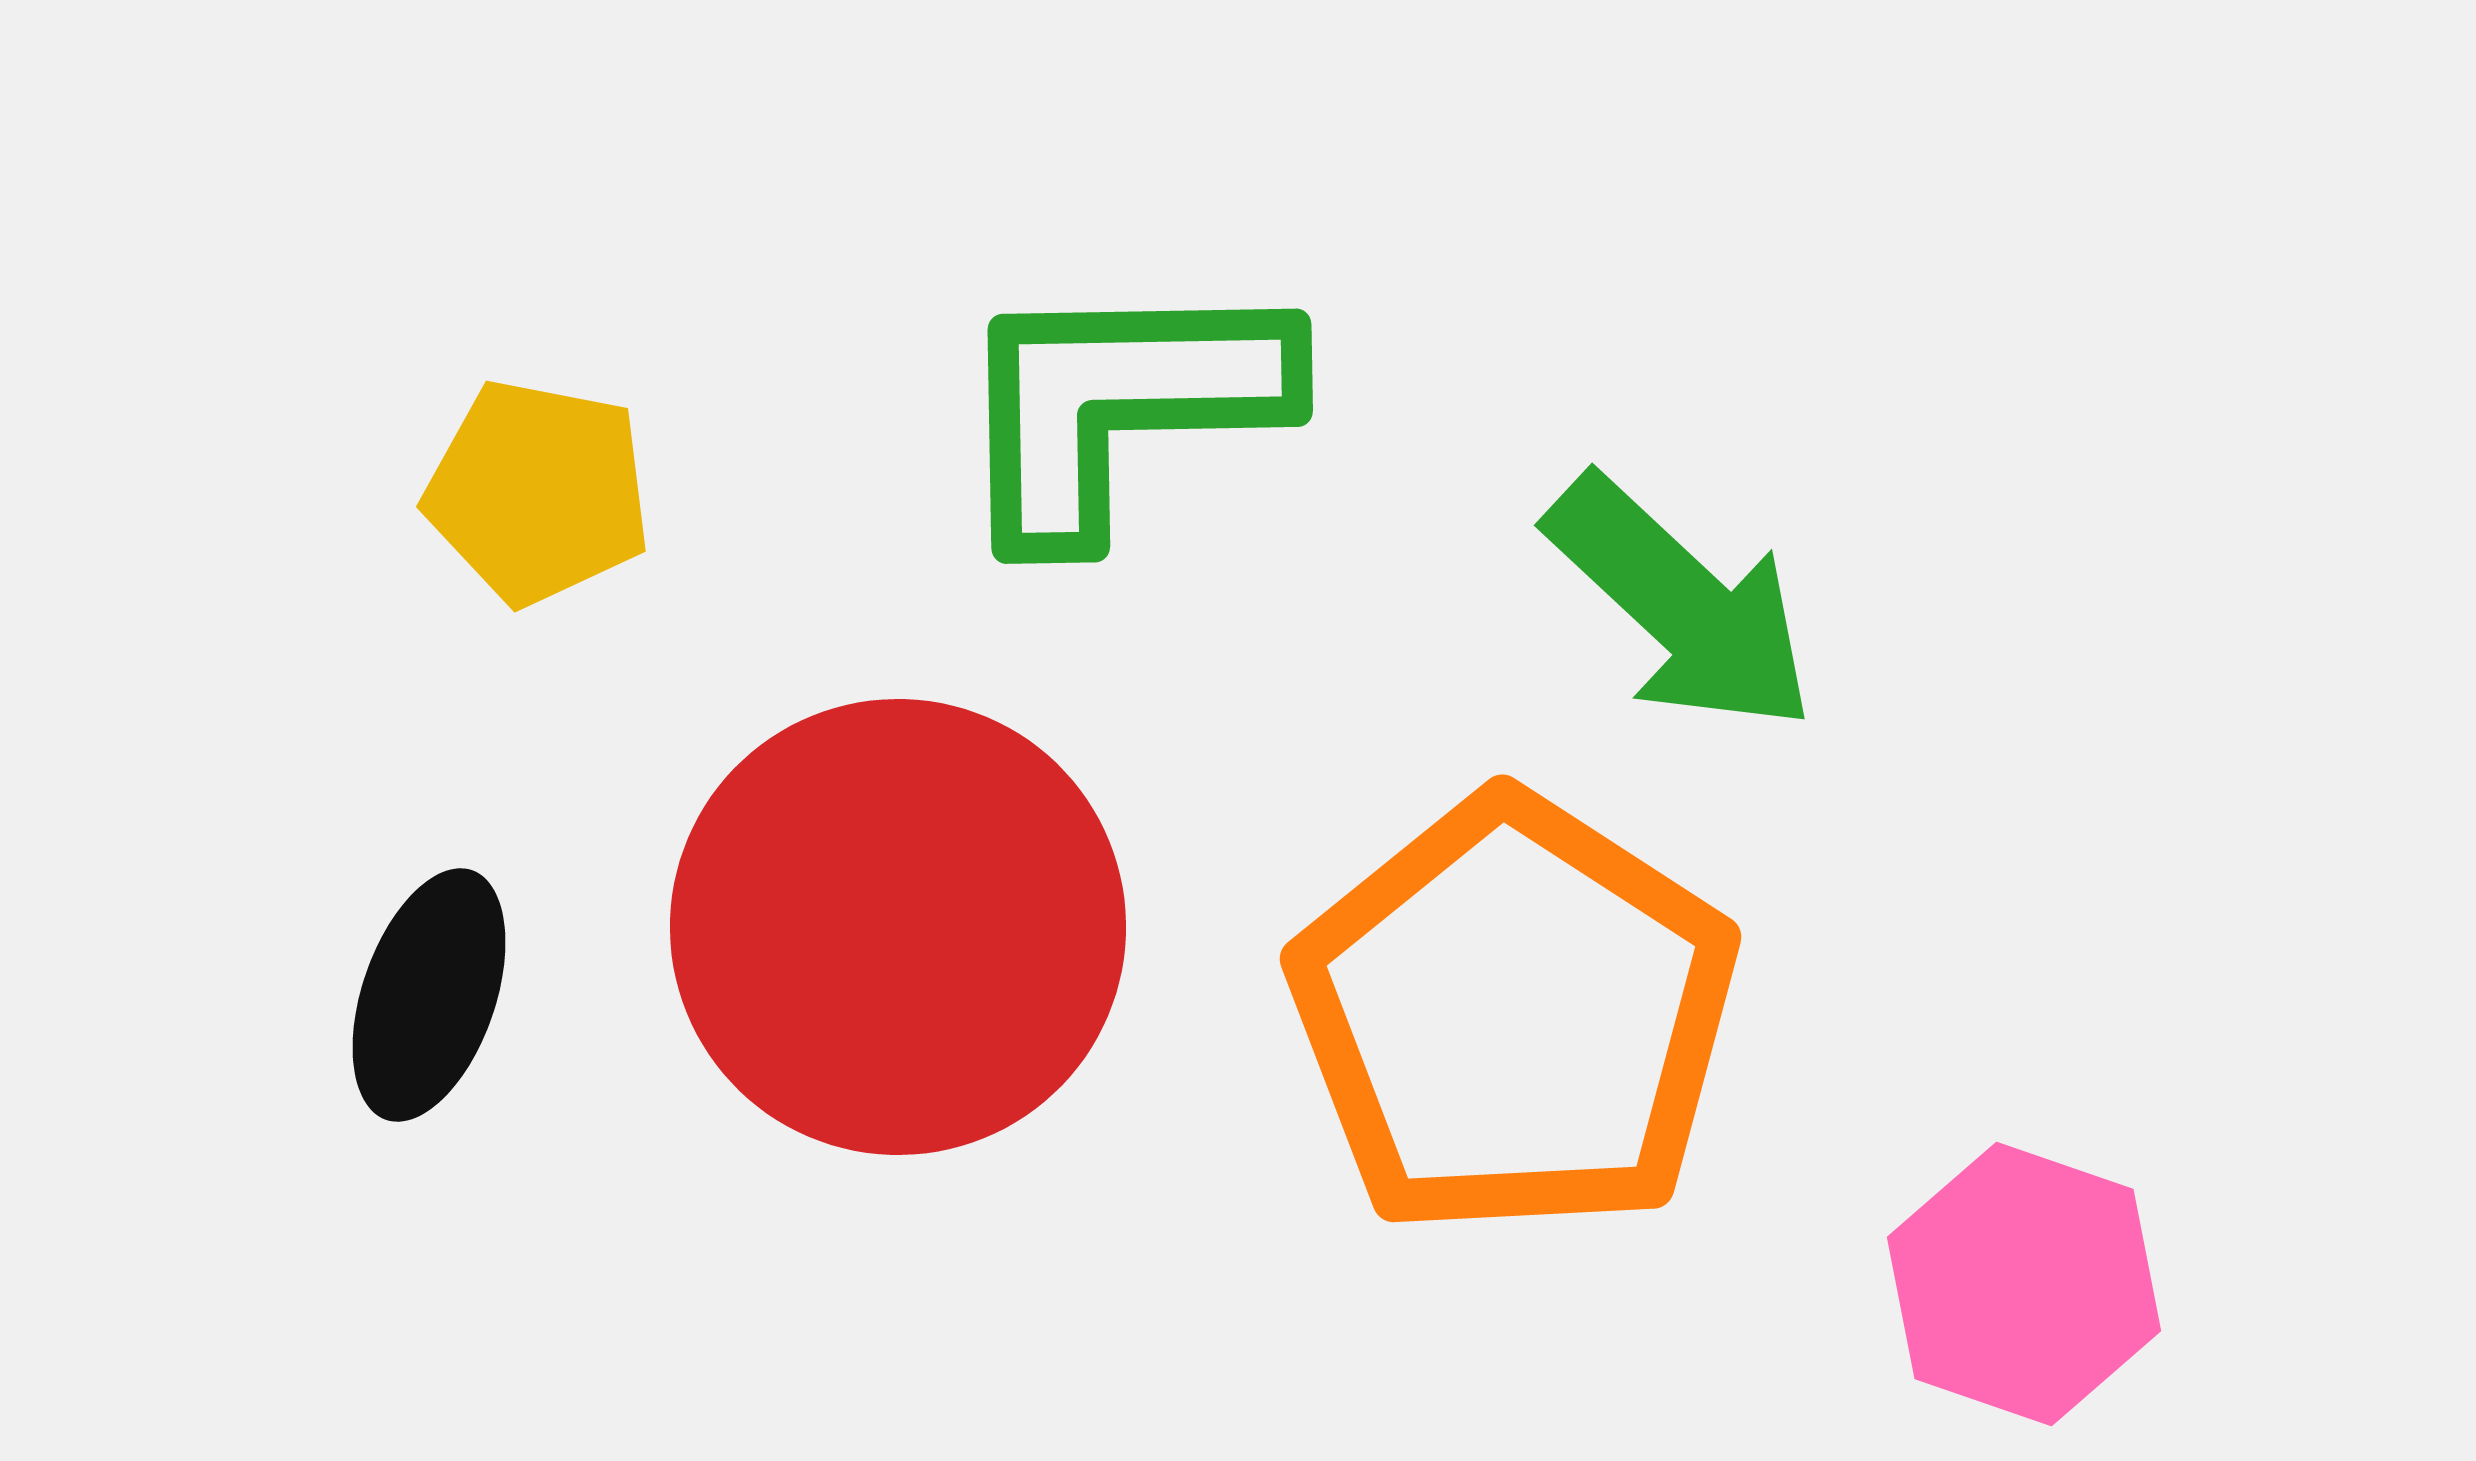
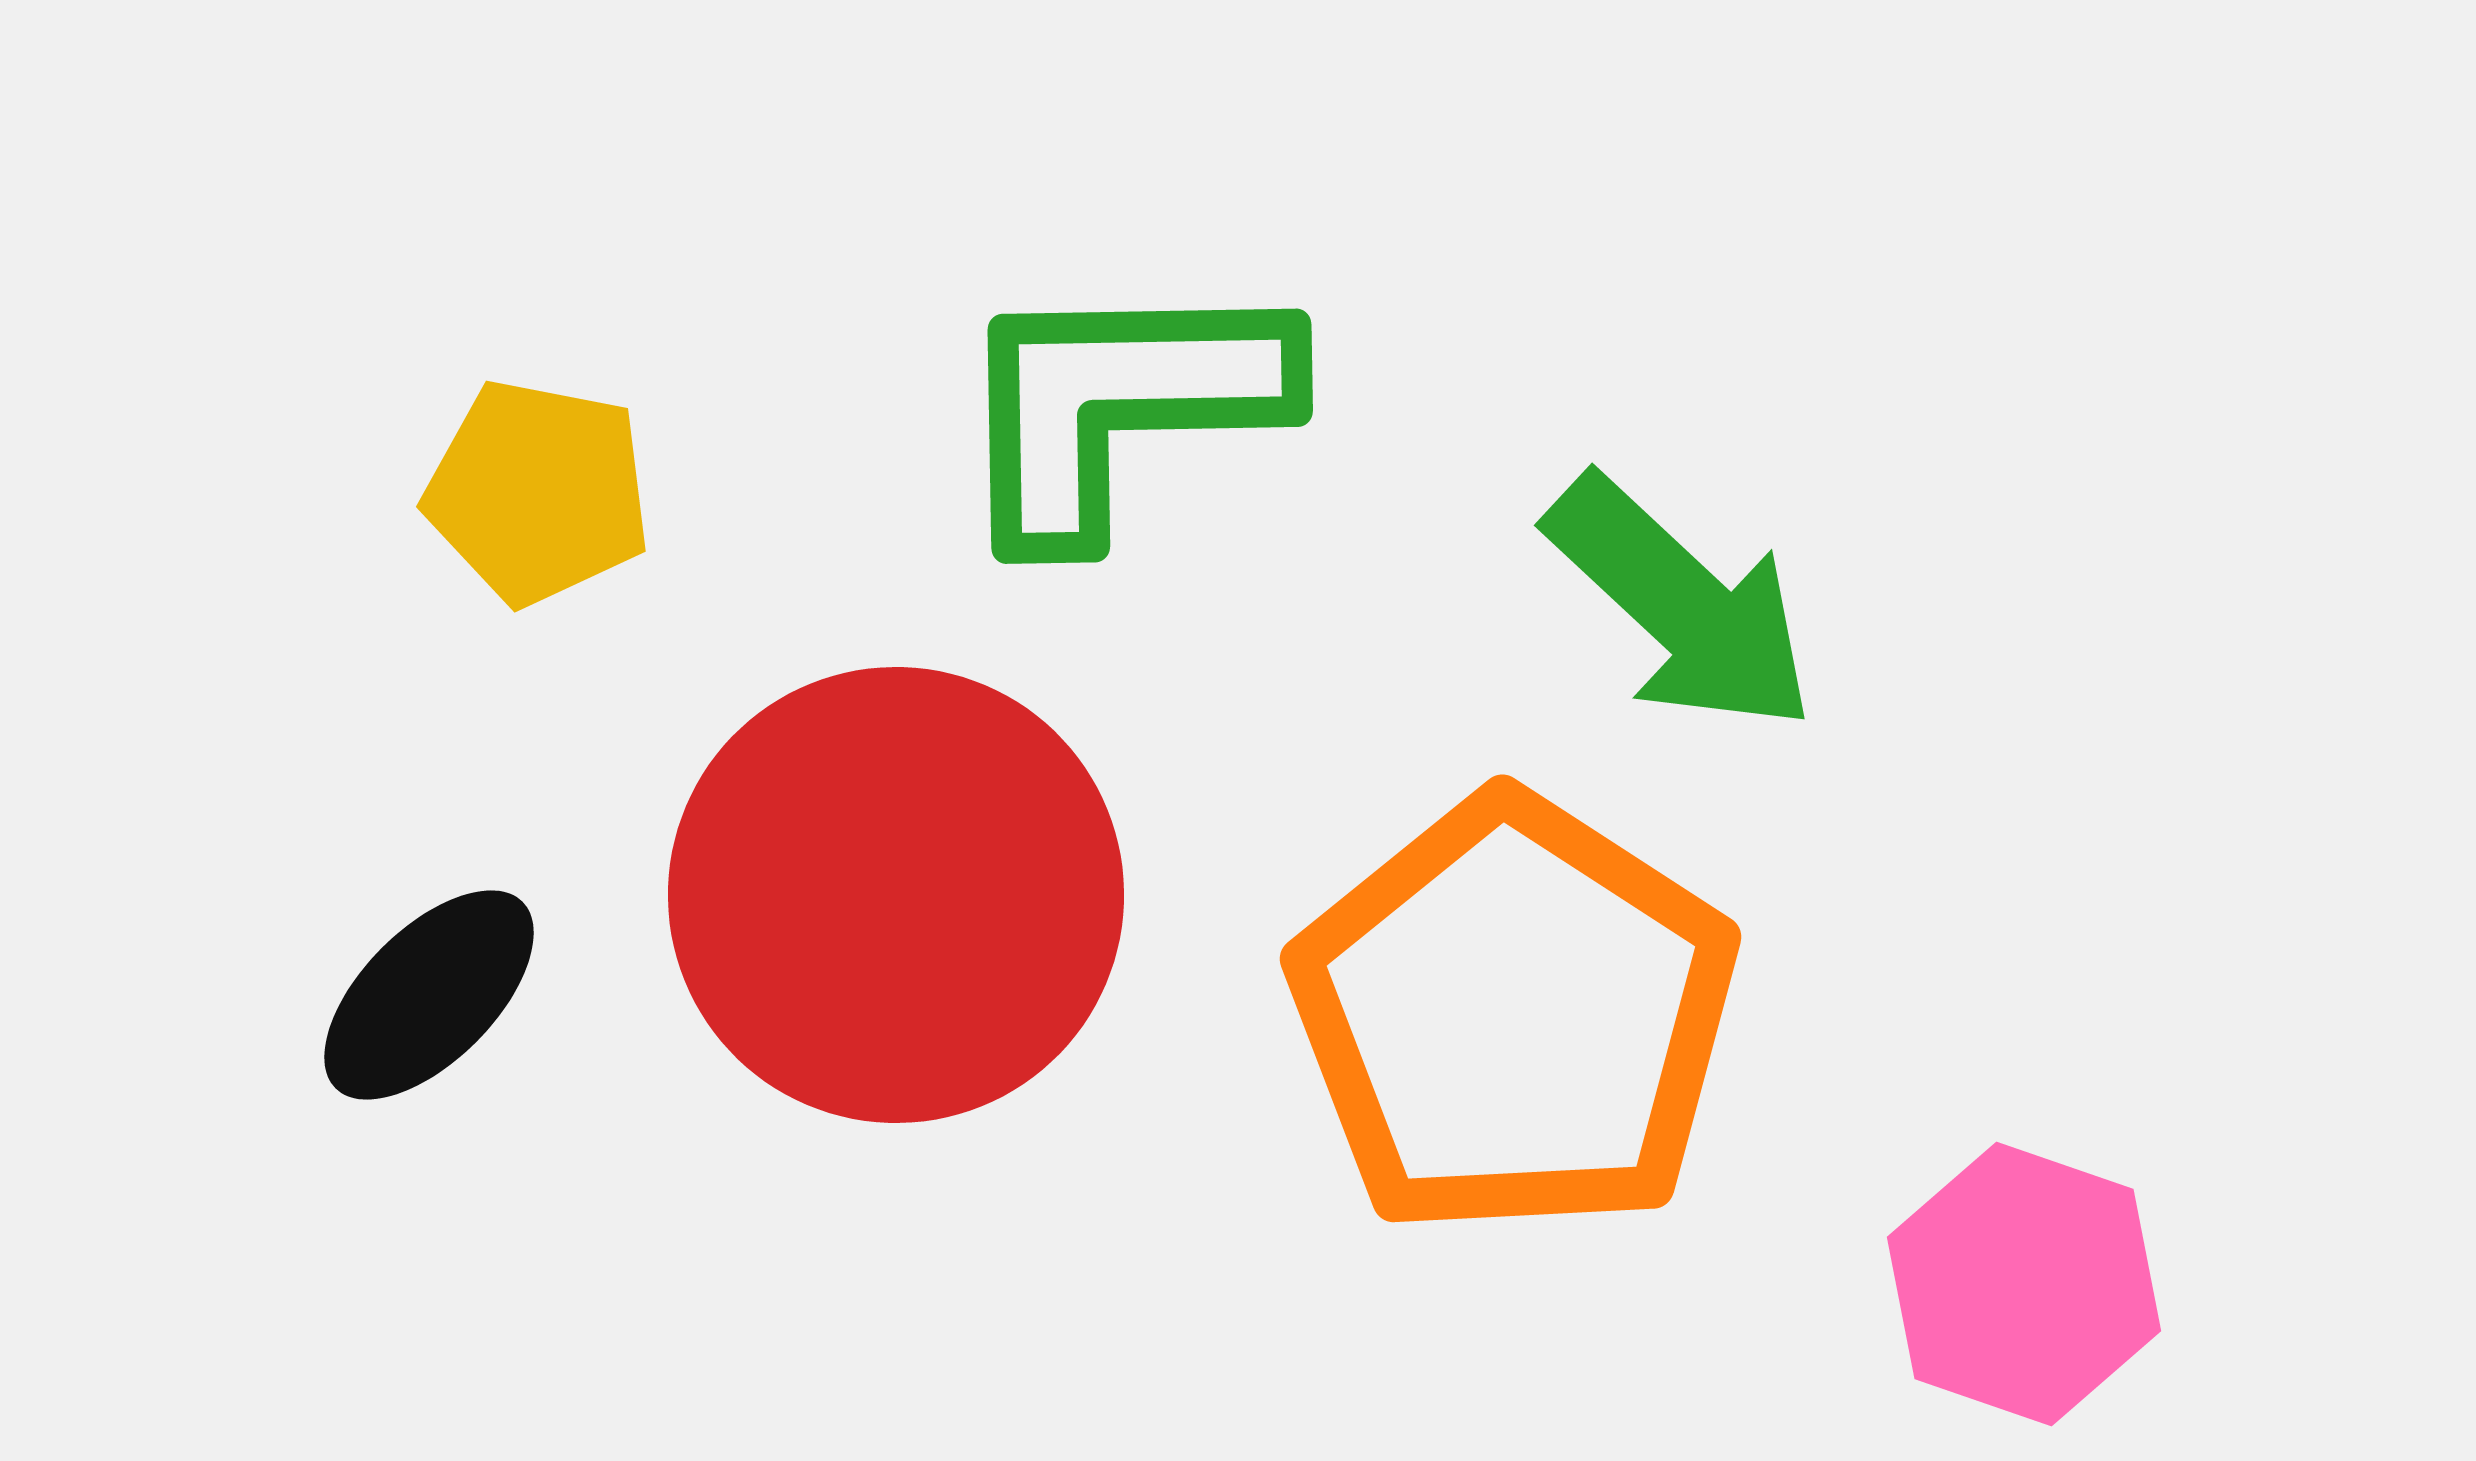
red circle: moved 2 px left, 32 px up
black ellipse: rotated 26 degrees clockwise
